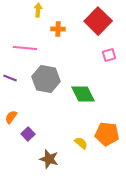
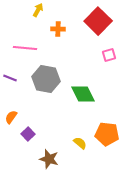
yellow arrow: rotated 24 degrees clockwise
yellow semicircle: moved 1 px left
